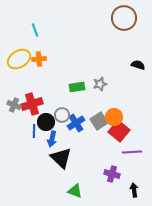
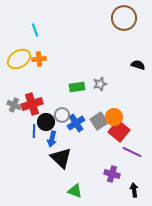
purple line: rotated 30 degrees clockwise
